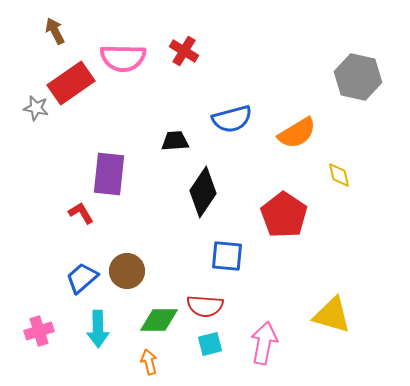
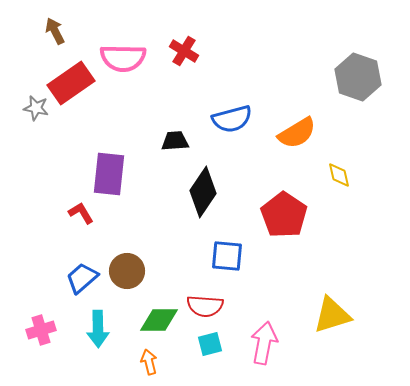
gray hexagon: rotated 6 degrees clockwise
yellow triangle: rotated 33 degrees counterclockwise
pink cross: moved 2 px right, 1 px up
